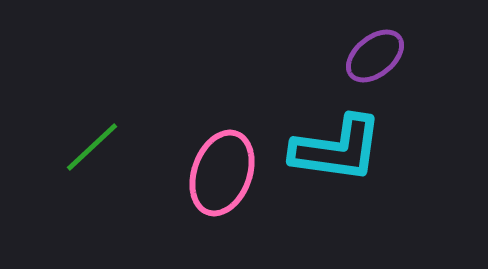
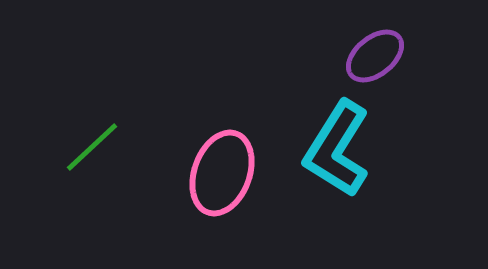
cyan L-shape: rotated 114 degrees clockwise
